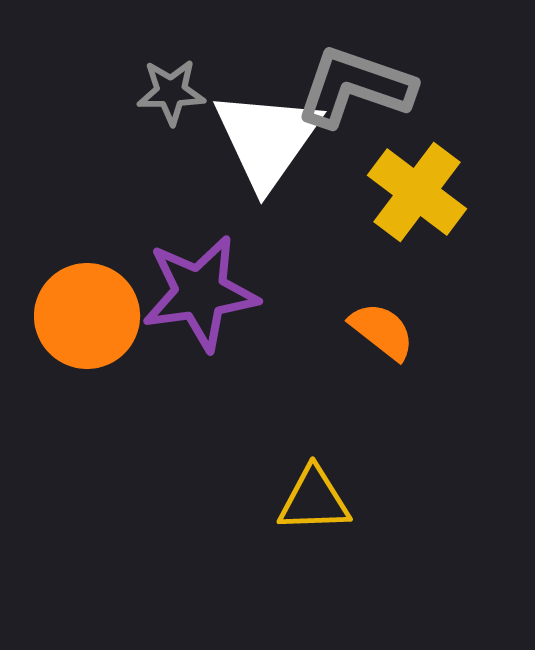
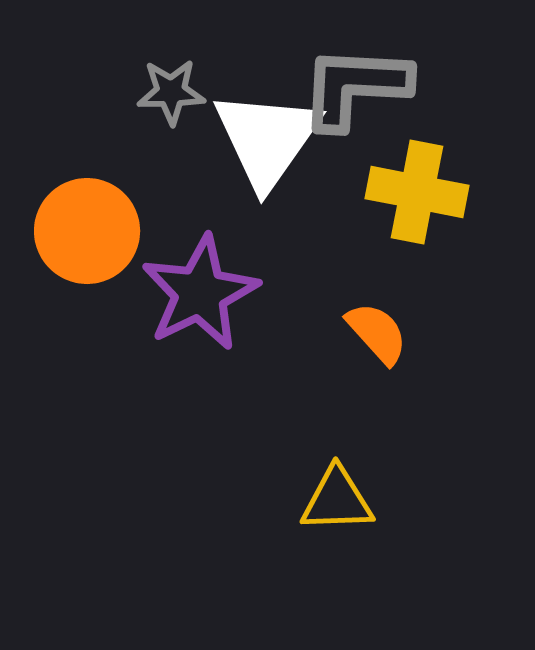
gray L-shape: rotated 16 degrees counterclockwise
yellow cross: rotated 26 degrees counterclockwise
purple star: rotated 18 degrees counterclockwise
orange circle: moved 85 px up
orange semicircle: moved 5 px left, 2 px down; rotated 10 degrees clockwise
yellow triangle: moved 23 px right
